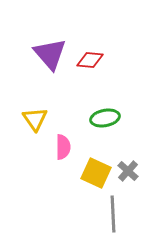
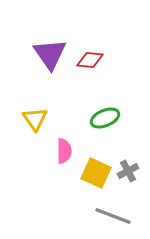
purple triangle: rotated 6 degrees clockwise
green ellipse: rotated 12 degrees counterclockwise
pink semicircle: moved 1 px right, 4 px down
gray cross: rotated 20 degrees clockwise
gray line: moved 2 px down; rotated 66 degrees counterclockwise
